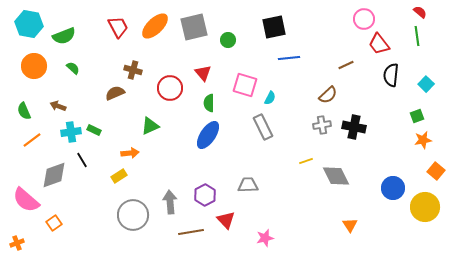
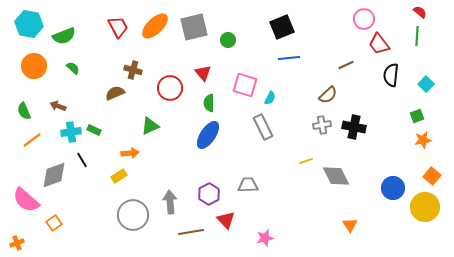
black square at (274, 27): moved 8 px right; rotated 10 degrees counterclockwise
green line at (417, 36): rotated 12 degrees clockwise
orange square at (436, 171): moved 4 px left, 5 px down
purple hexagon at (205, 195): moved 4 px right, 1 px up
